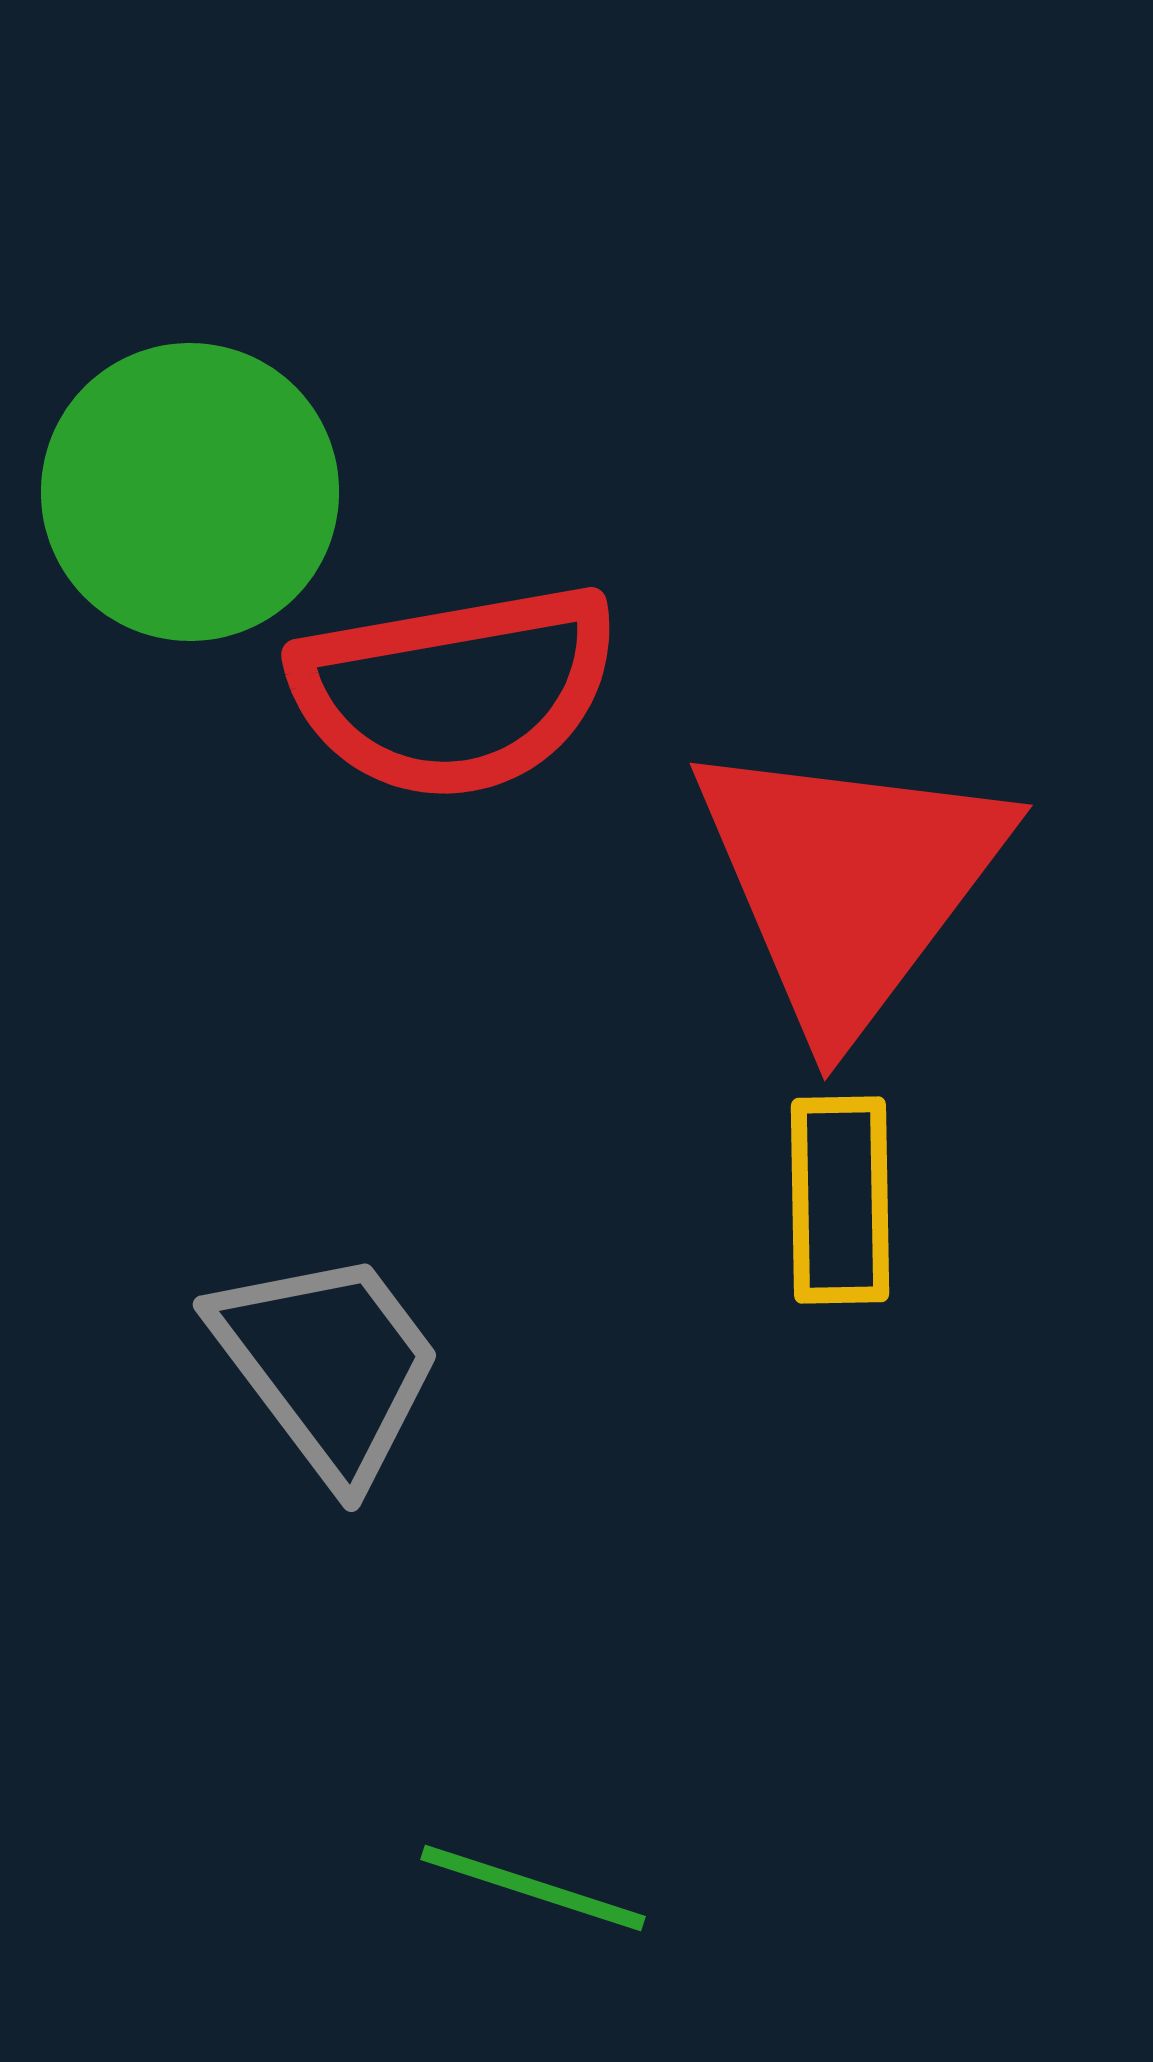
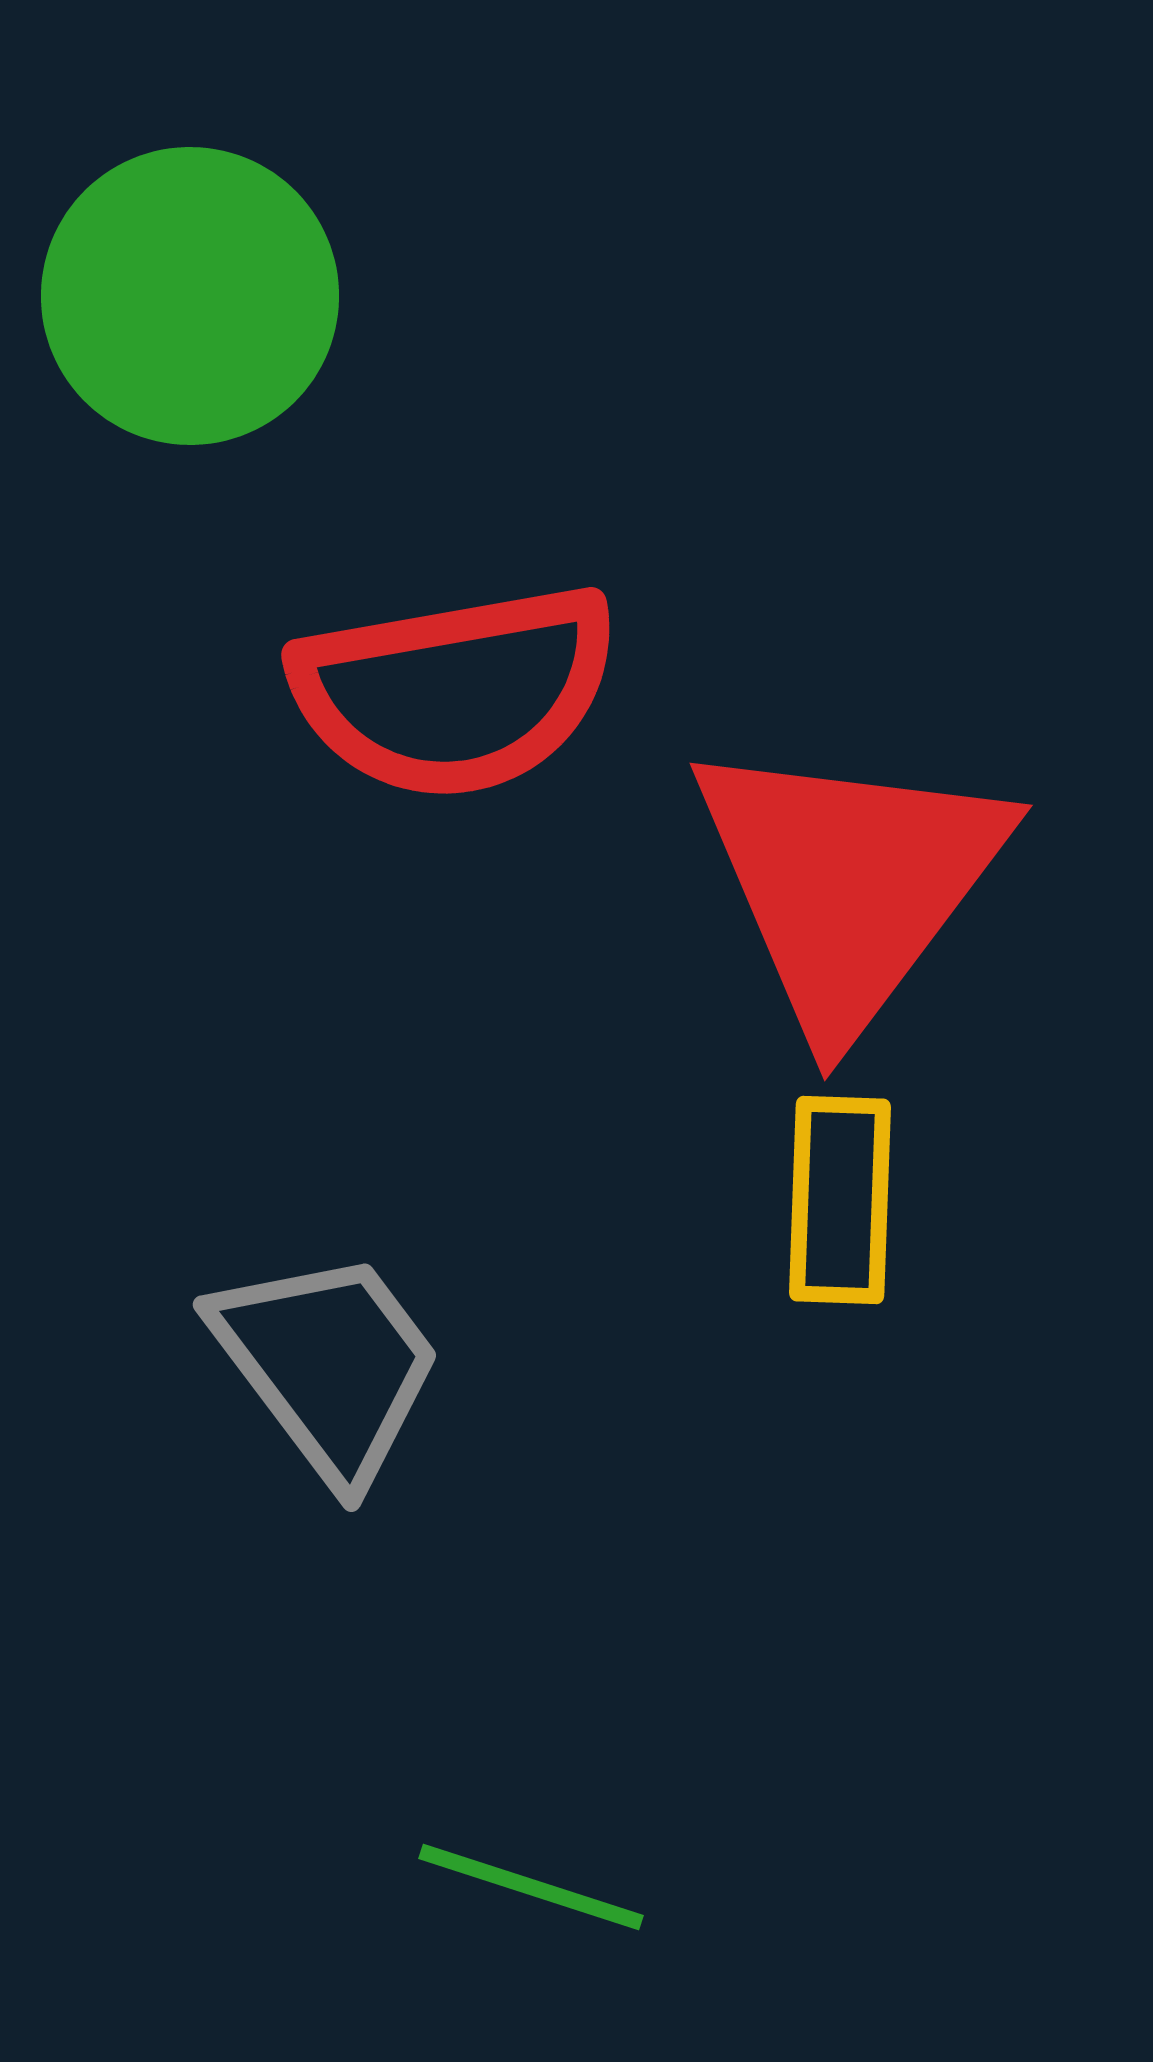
green circle: moved 196 px up
yellow rectangle: rotated 3 degrees clockwise
green line: moved 2 px left, 1 px up
